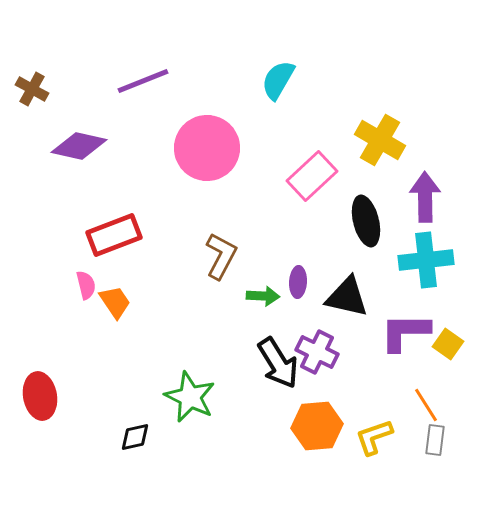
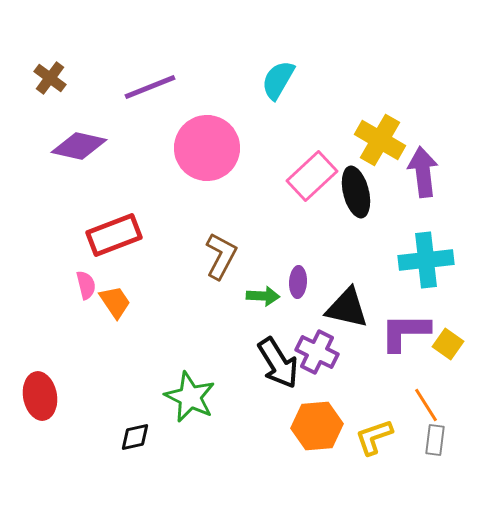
purple line: moved 7 px right, 6 px down
brown cross: moved 18 px right, 11 px up; rotated 8 degrees clockwise
purple arrow: moved 2 px left, 25 px up; rotated 6 degrees counterclockwise
black ellipse: moved 10 px left, 29 px up
black triangle: moved 11 px down
